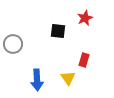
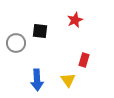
red star: moved 10 px left, 2 px down
black square: moved 18 px left
gray circle: moved 3 px right, 1 px up
yellow triangle: moved 2 px down
